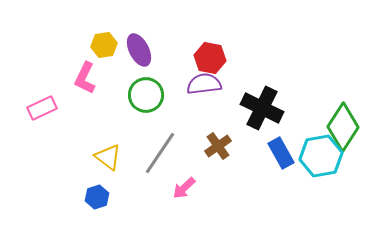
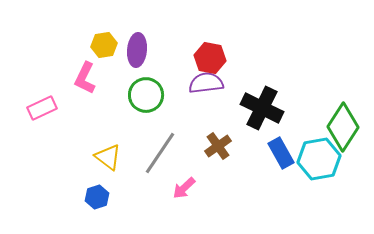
purple ellipse: moved 2 px left; rotated 32 degrees clockwise
purple semicircle: moved 2 px right, 1 px up
cyan hexagon: moved 2 px left, 3 px down
